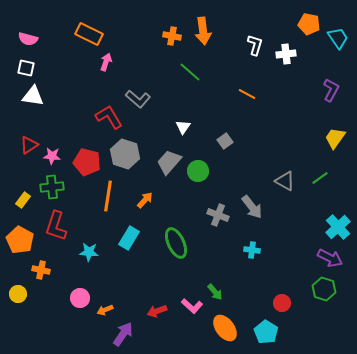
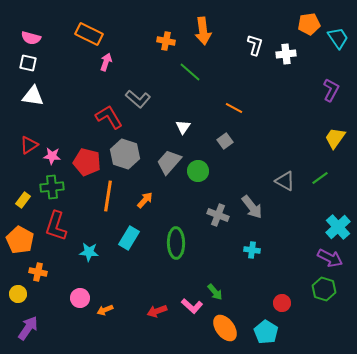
orange pentagon at (309, 24): rotated 20 degrees counterclockwise
orange cross at (172, 36): moved 6 px left, 5 px down
pink semicircle at (28, 39): moved 3 px right, 1 px up
white square at (26, 68): moved 2 px right, 5 px up
orange line at (247, 94): moved 13 px left, 14 px down
green ellipse at (176, 243): rotated 24 degrees clockwise
orange cross at (41, 270): moved 3 px left, 2 px down
purple arrow at (123, 334): moved 95 px left, 6 px up
